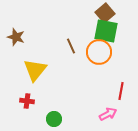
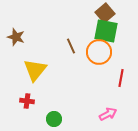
red line: moved 13 px up
